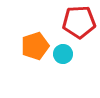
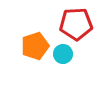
red pentagon: moved 3 px left, 2 px down
